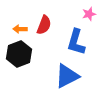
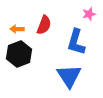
orange arrow: moved 3 px left
blue triangle: moved 2 px right; rotated 36 degrees counterclockwise
